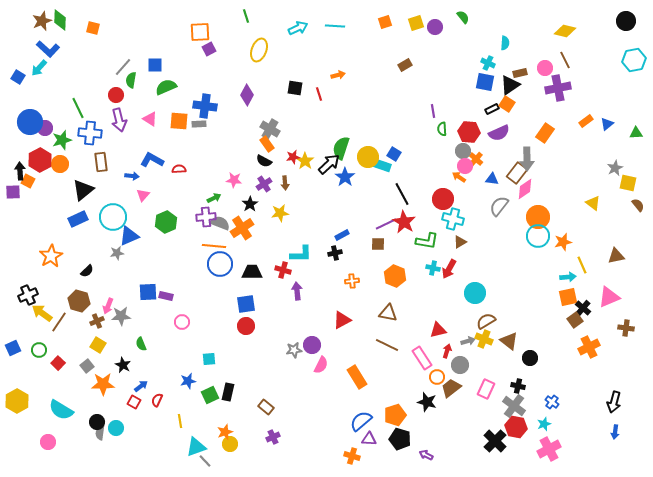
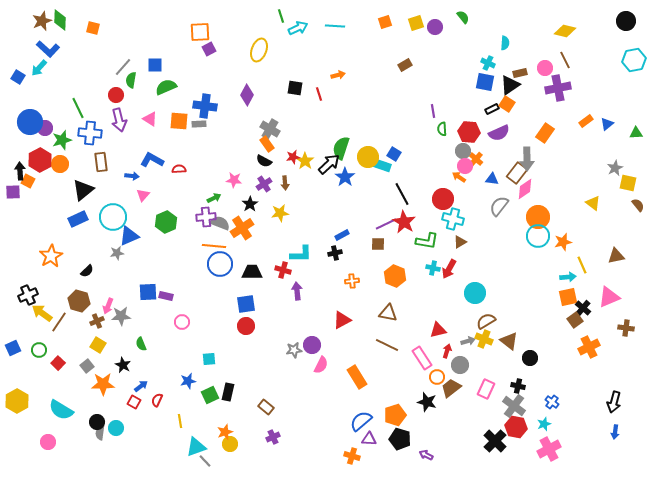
green line at (246, 16): moved 35 px right
